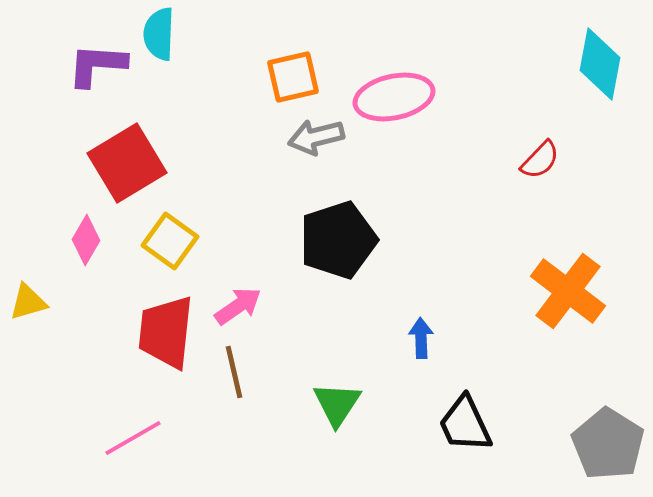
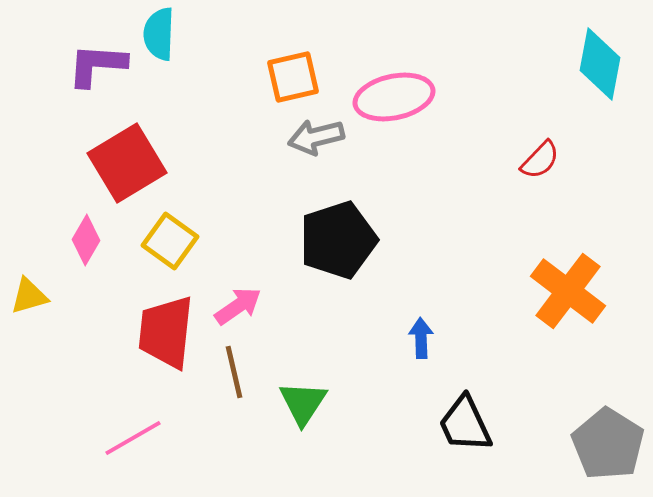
yellow triangle: moved 1 px right, 6 px up
green triangle: moved 34 px left, 1 px up
